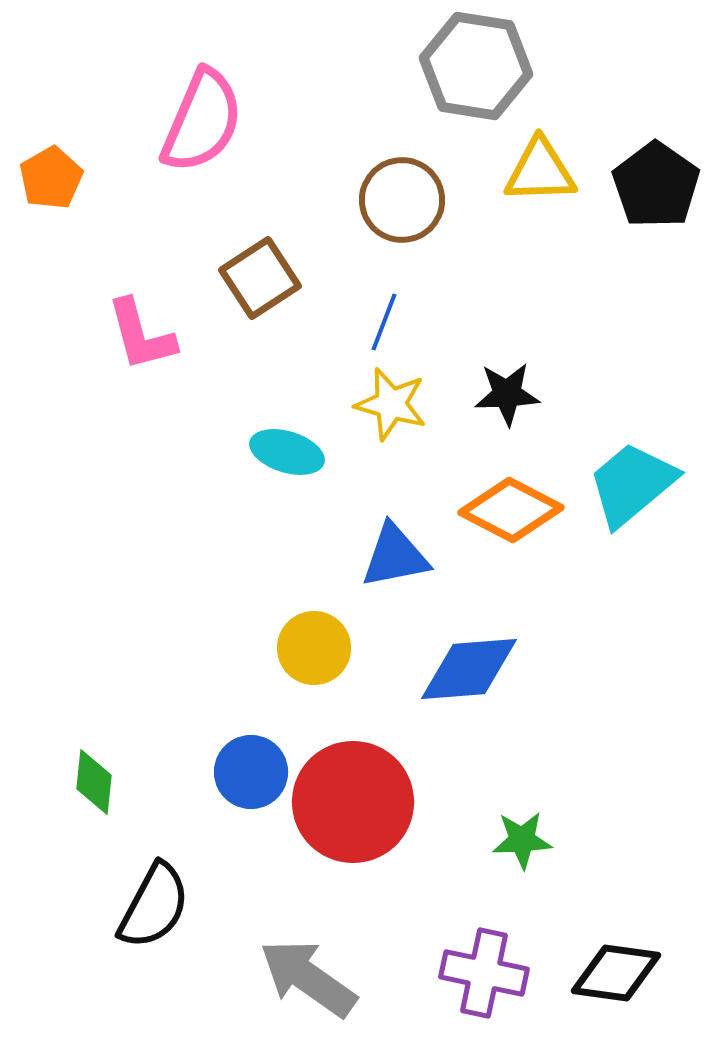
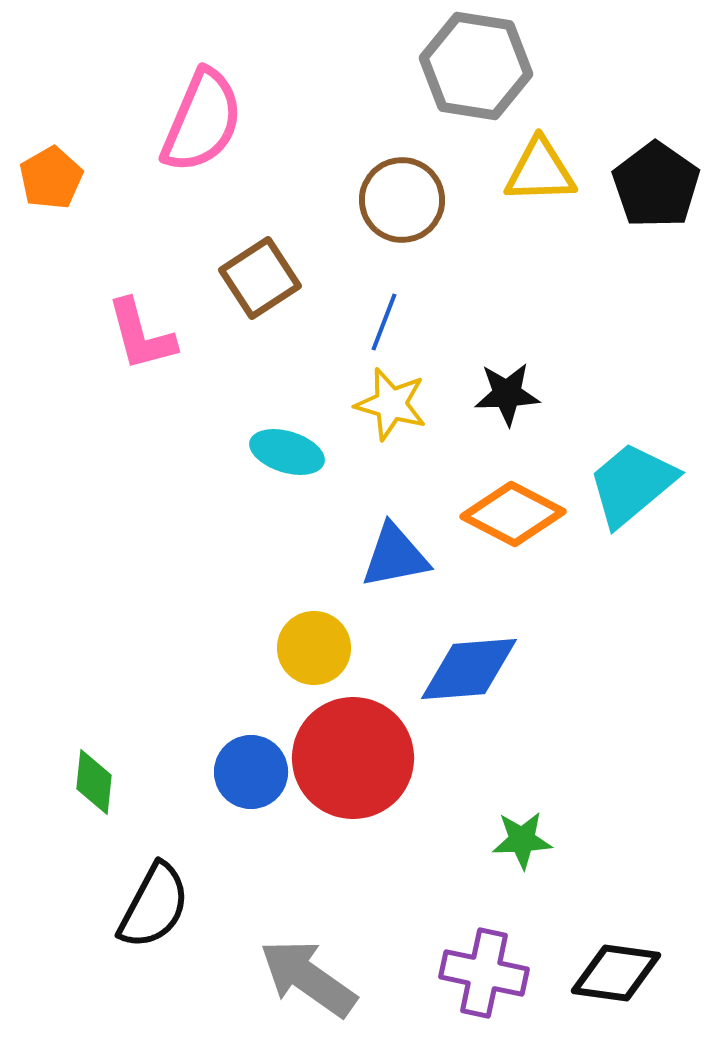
orange diamond: moved 2 px right, 4 px down
red circle: moved 44 px up
